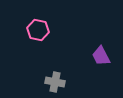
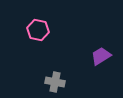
purple trapezoid: rotated 85 degrees clockwise
